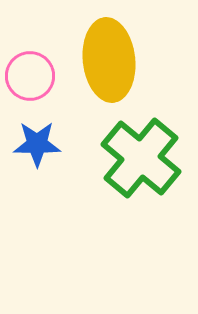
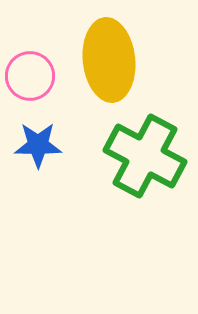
blue star: moved 1 px right, 1 px down
green cross: moved 4 px right, 2 px up; rotated 12 degrees counterclockwise
